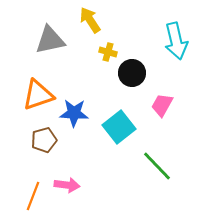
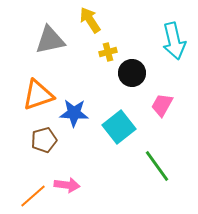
cyan arrow: moved 2 px left
yellow cross: rotated 30 degrees counterclockwise
green line: rotated 8 degrees clockwise
orange line: rotated 28 degrees clockwise
